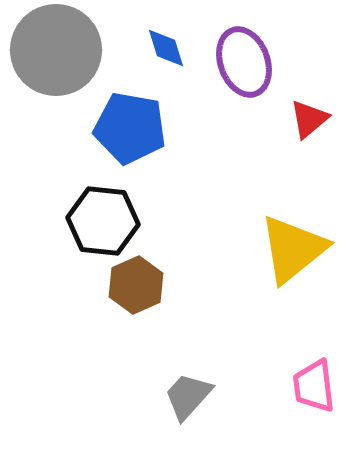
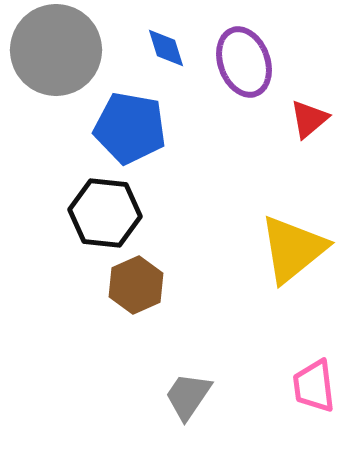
black hexagon: moved 2 px right, 8 px up
gray trapezoid: rotated 8 degrees counterclockwise
